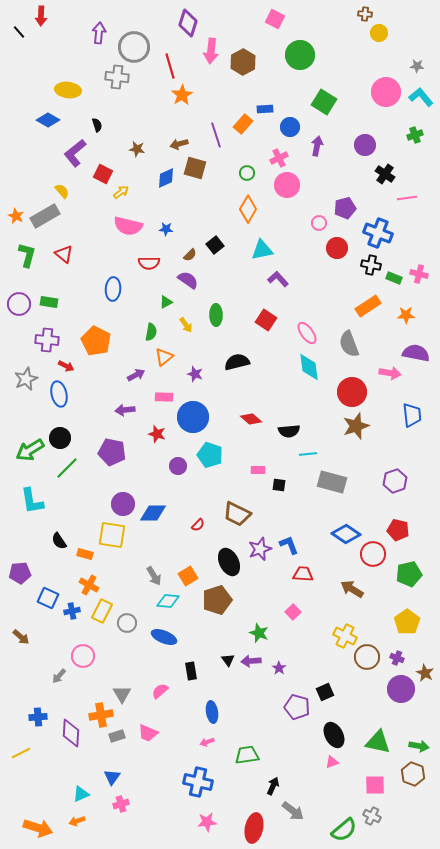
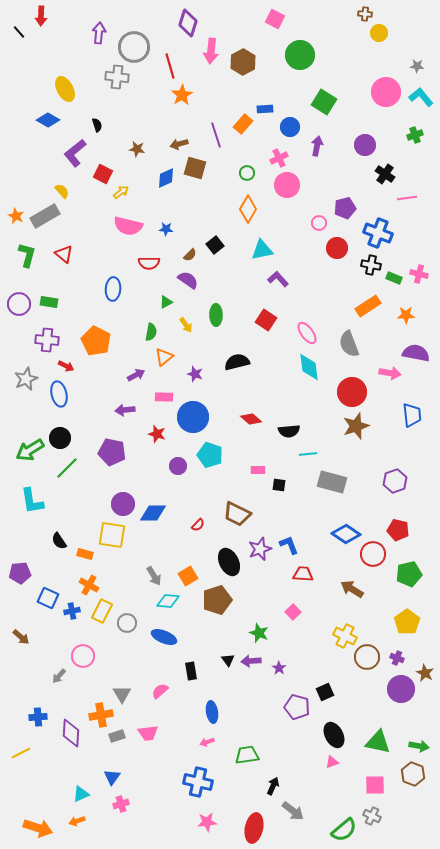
yellow ellipse at (68, 90): moved 3 px left, 1 px up; rotated 55 degrees clockwise
pink trapezoid at (148, 733): rotated 30 degrees counterclockwise
